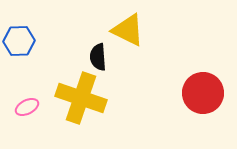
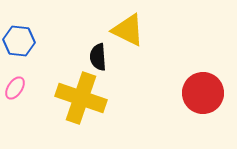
blue hexagon: rotated 8 degrees clockwise
pink ellipse: moved 12 px left, 19 px up; rotated 30 degrees counterclockwise
